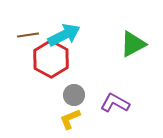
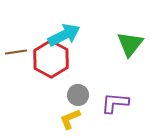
brown line: moved 12 px left, 17 px down
green triangle: moved 3 px left; rotated 24 degrees counterclockwise
gray circle: moved 4 px right
purple L-shape: rotated 24 degrees counterclockwise
